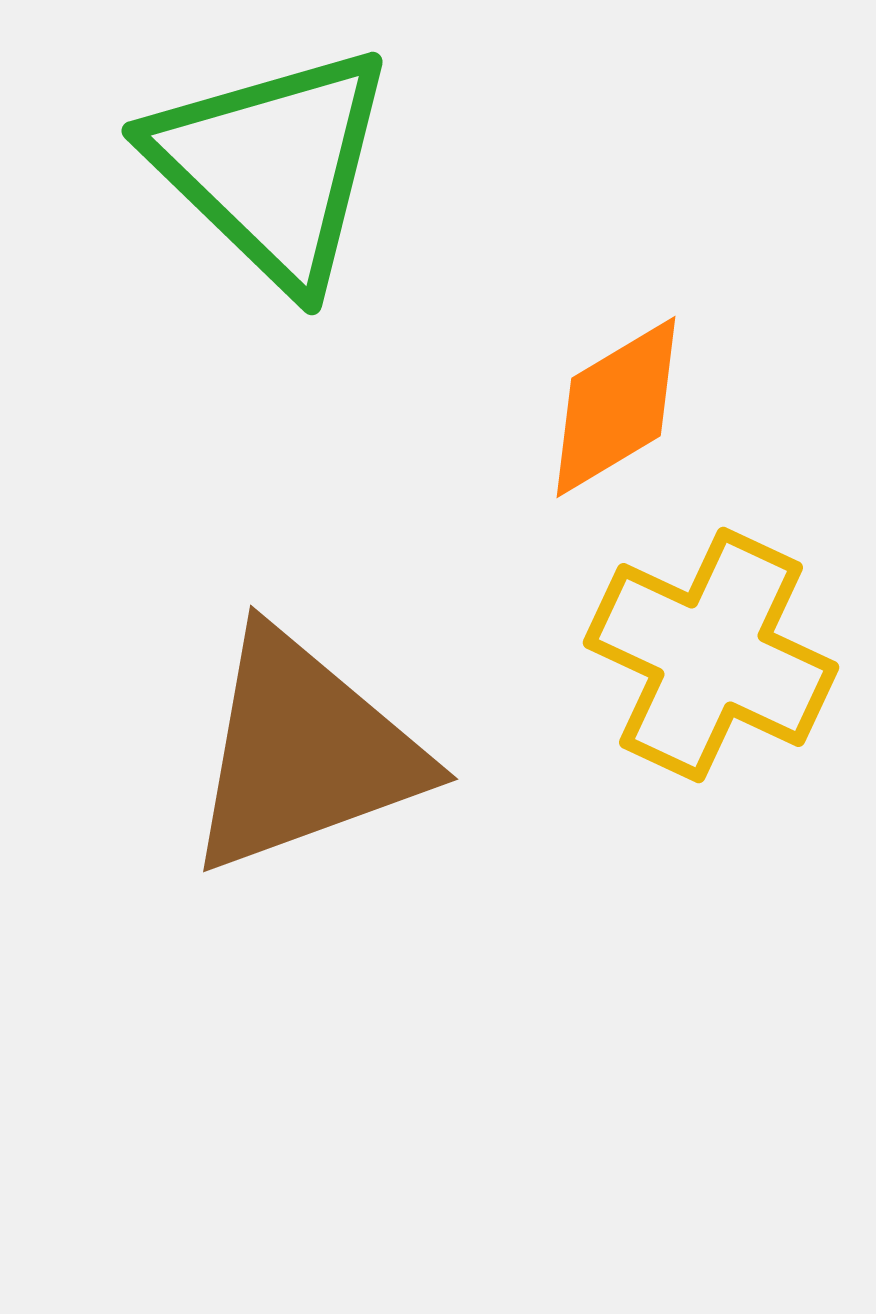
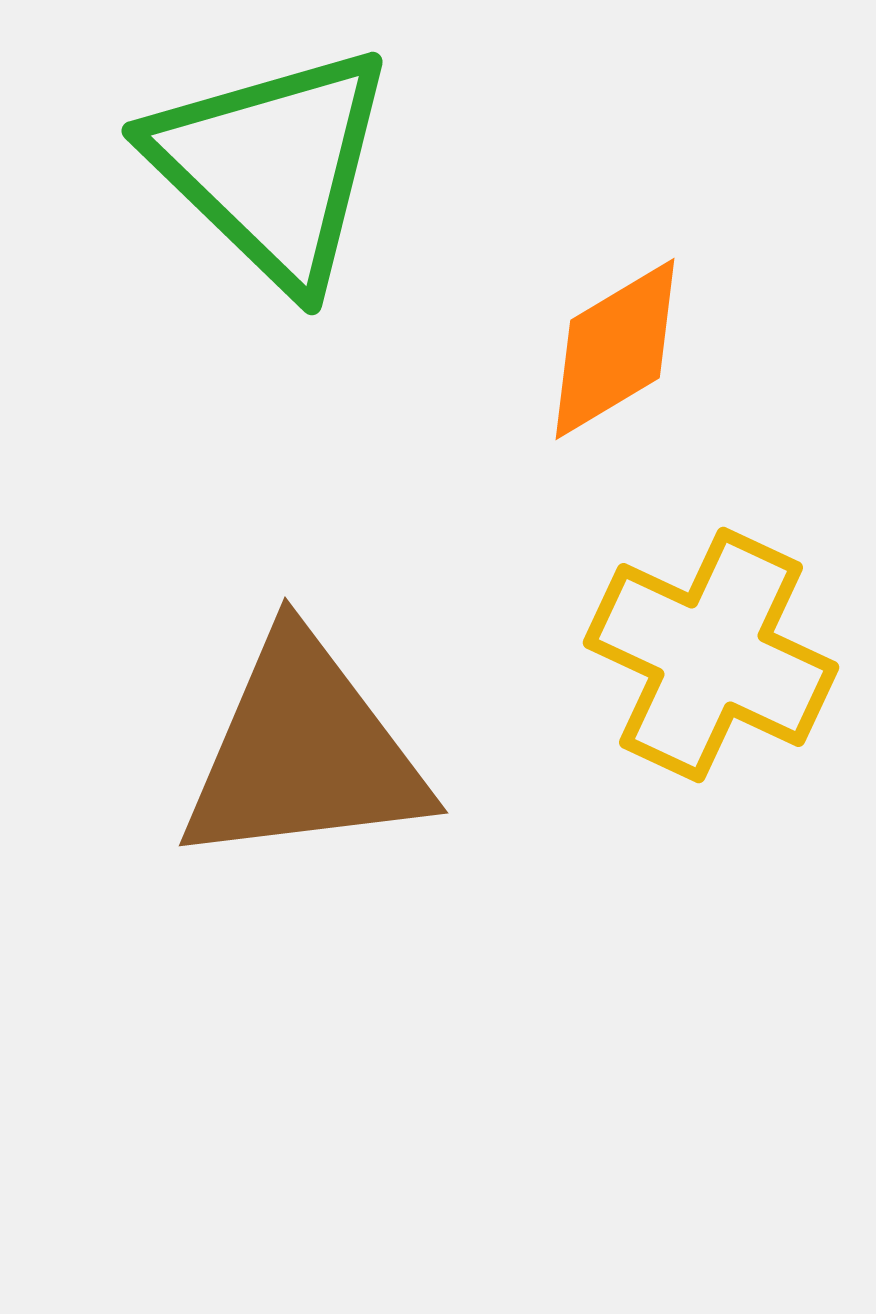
orange diamond: moved 1 px left, 58 px up
brown triangle: rotated 13 degrees clockwise
